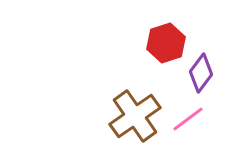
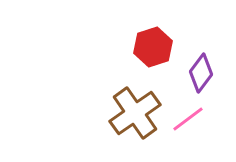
red hexagon: moved 13 px left, 4 px down
brown cross: moved 3 px up
